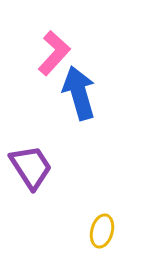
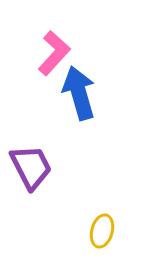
purple trapezoid: rotated 6 degrees clockwise
